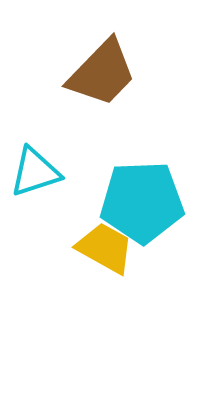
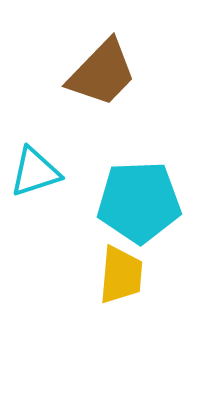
cyan pentagon: moved 3 px left
yellow trapezoid: moved 16 px right, 27 px down; rotated 66 degrees clockwise
